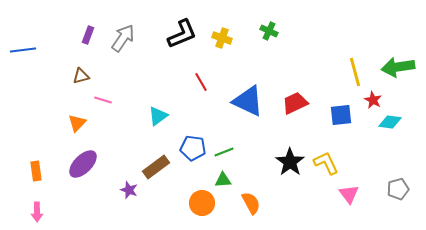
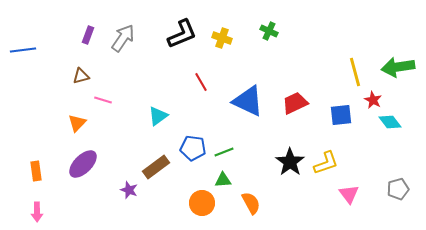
cyan diamond: rotated 45 degrees clockwise
yellow L-shape: rotated 96 degrees clockwise
